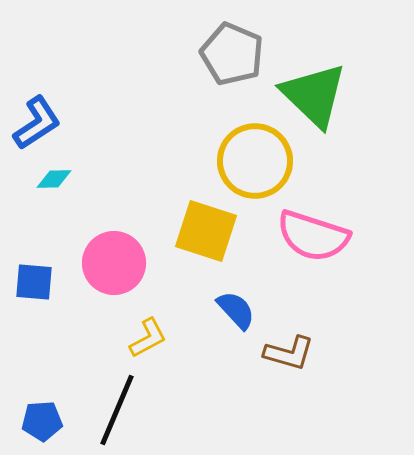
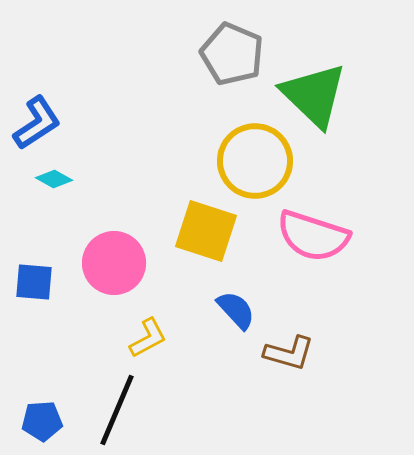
cyan diamond: rotated 30 degrees clockwise
